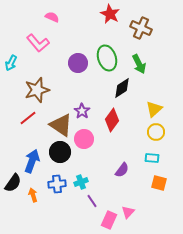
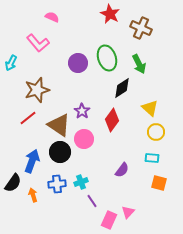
yellow triangle: moved 4 px left, 1 px up; rotated 36 degrees counterclockwise
brown triangle: moved 2 px left
